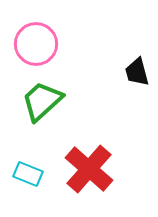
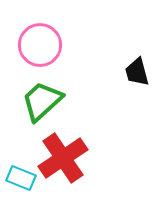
pink circle: moved 4 px right, 1 px down
red cross: moved 26 px left, 11 px up; rotated 15 degrees clockwise
cyan rectangle: moved 7 px left, 4 px down
